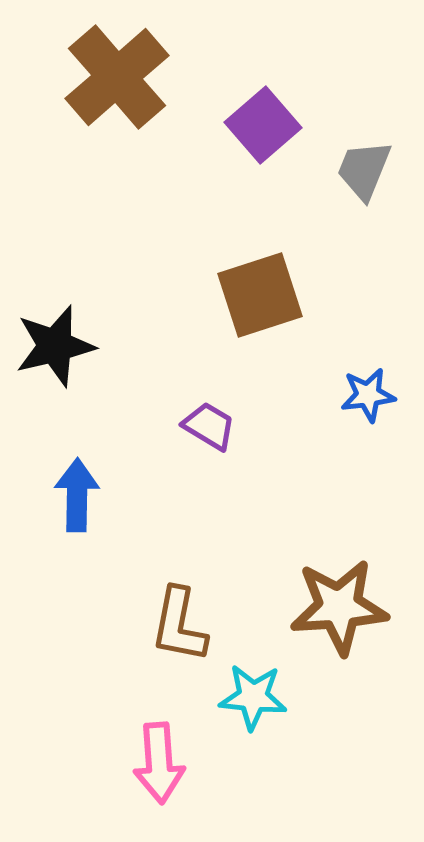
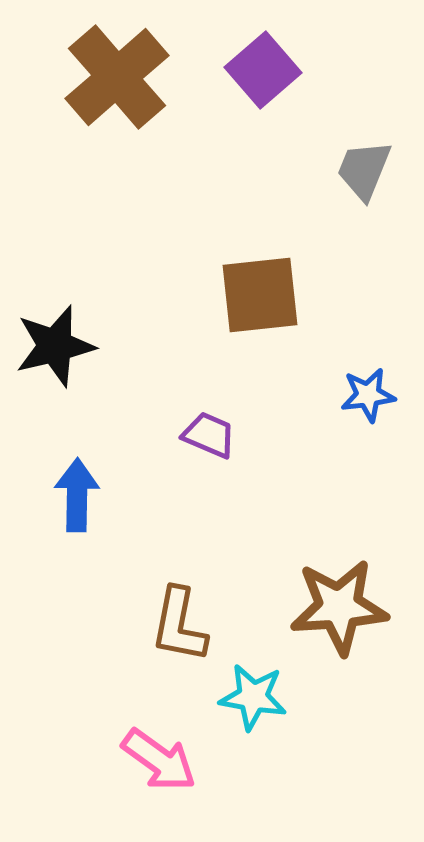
purple square: moved 55 px up
brown square: rotated 12 degrees clockwise
purple trapezoid: moved 9 px down; rotated 8 degrees counterclockwise
cyan star: rotated 4 degrees clockwise
pink arrow: moved 3 px up; rotated 50 degrees counterclockwise
